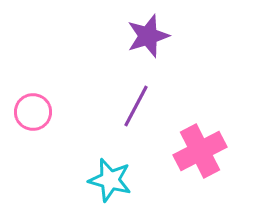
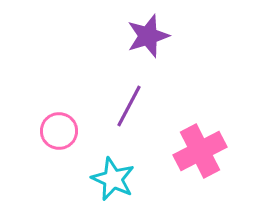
purple line: moved 7 px left
pink circle: moved 26 px right, 19 px down
cyan star: moved 3 px right, 1 px up; rotated 9 degrees clockwise
